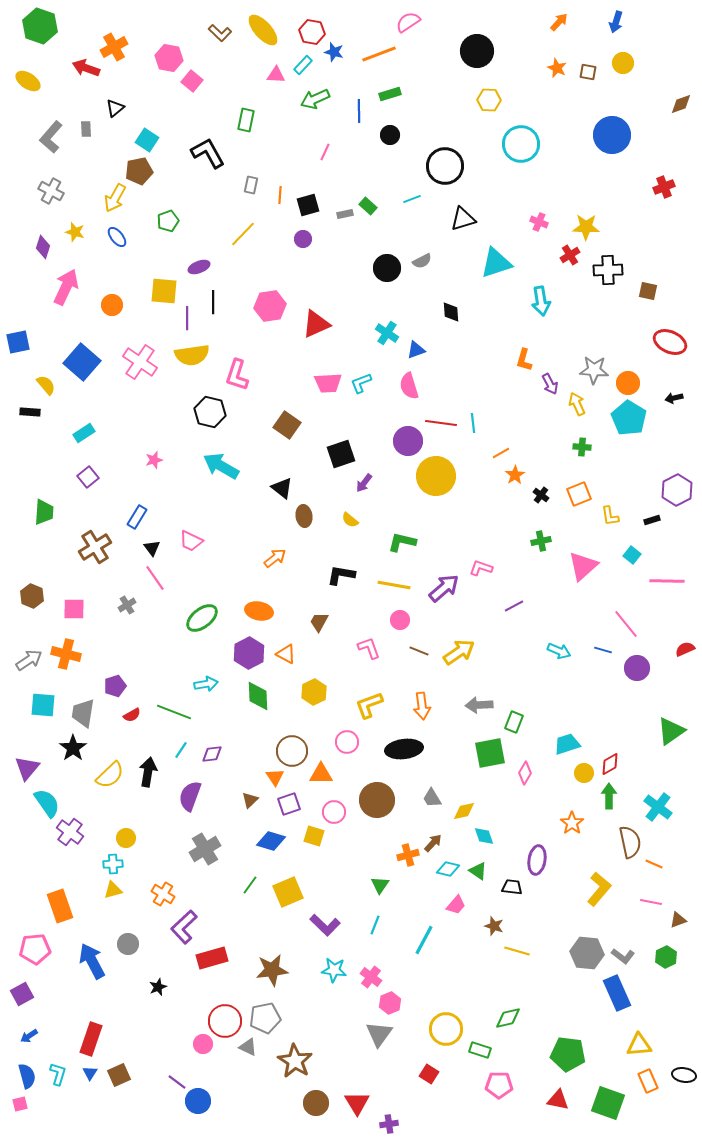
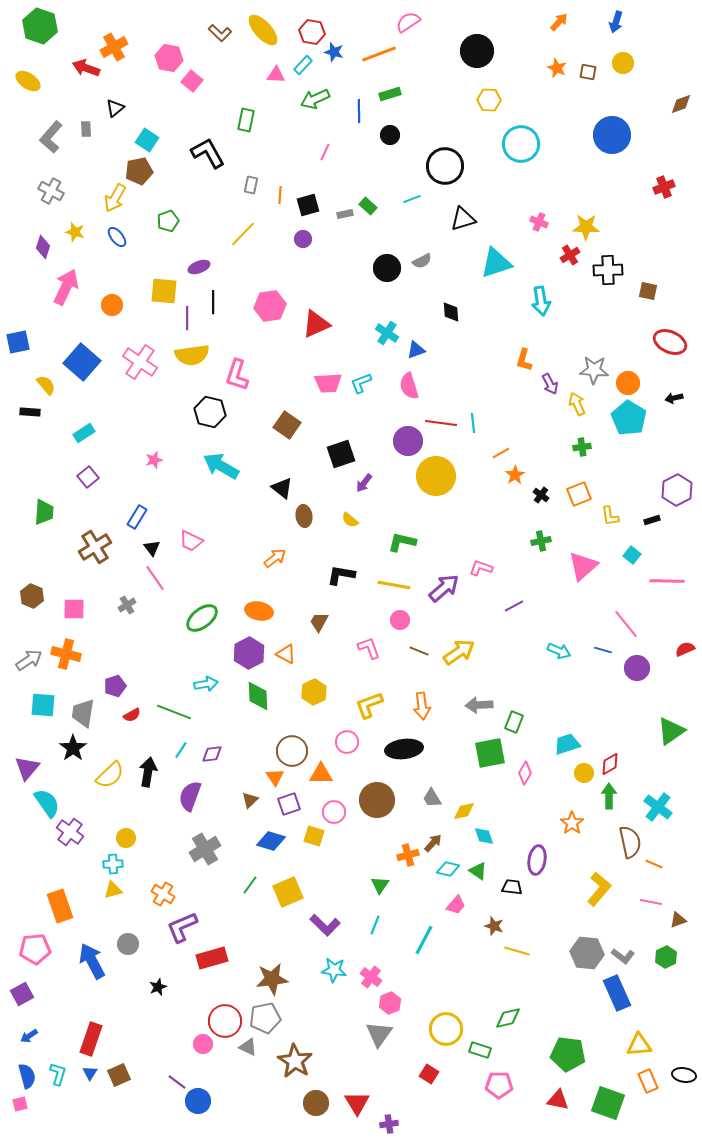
green cross at (582, 447): rotated 12 degrees counterclockwise
purple L-shape at (184, 927): moved 2 px left; rotated 20 degrees clockwise
brown star at (272, 970): moved 9 px down
